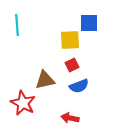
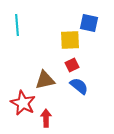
blue square: rotated 12 degrees clockwise
blue semicircle: rotated 120 degrees counterclockwise
red arrow: moved 24 px left; rotated 78 degrees clockwise
